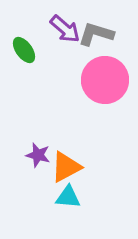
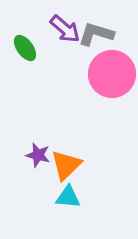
green ellipse: moved 1 px right, 2 px up
pink circle: moved 7 px right, 6 px up
orange triangle: moved 2 px up; rotated 16 degrees counterclockwise
